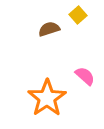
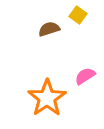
yellow square: rotated 12 degrees counterclockwise
pink semicircle: rotated 75 degrees counterclockwise
